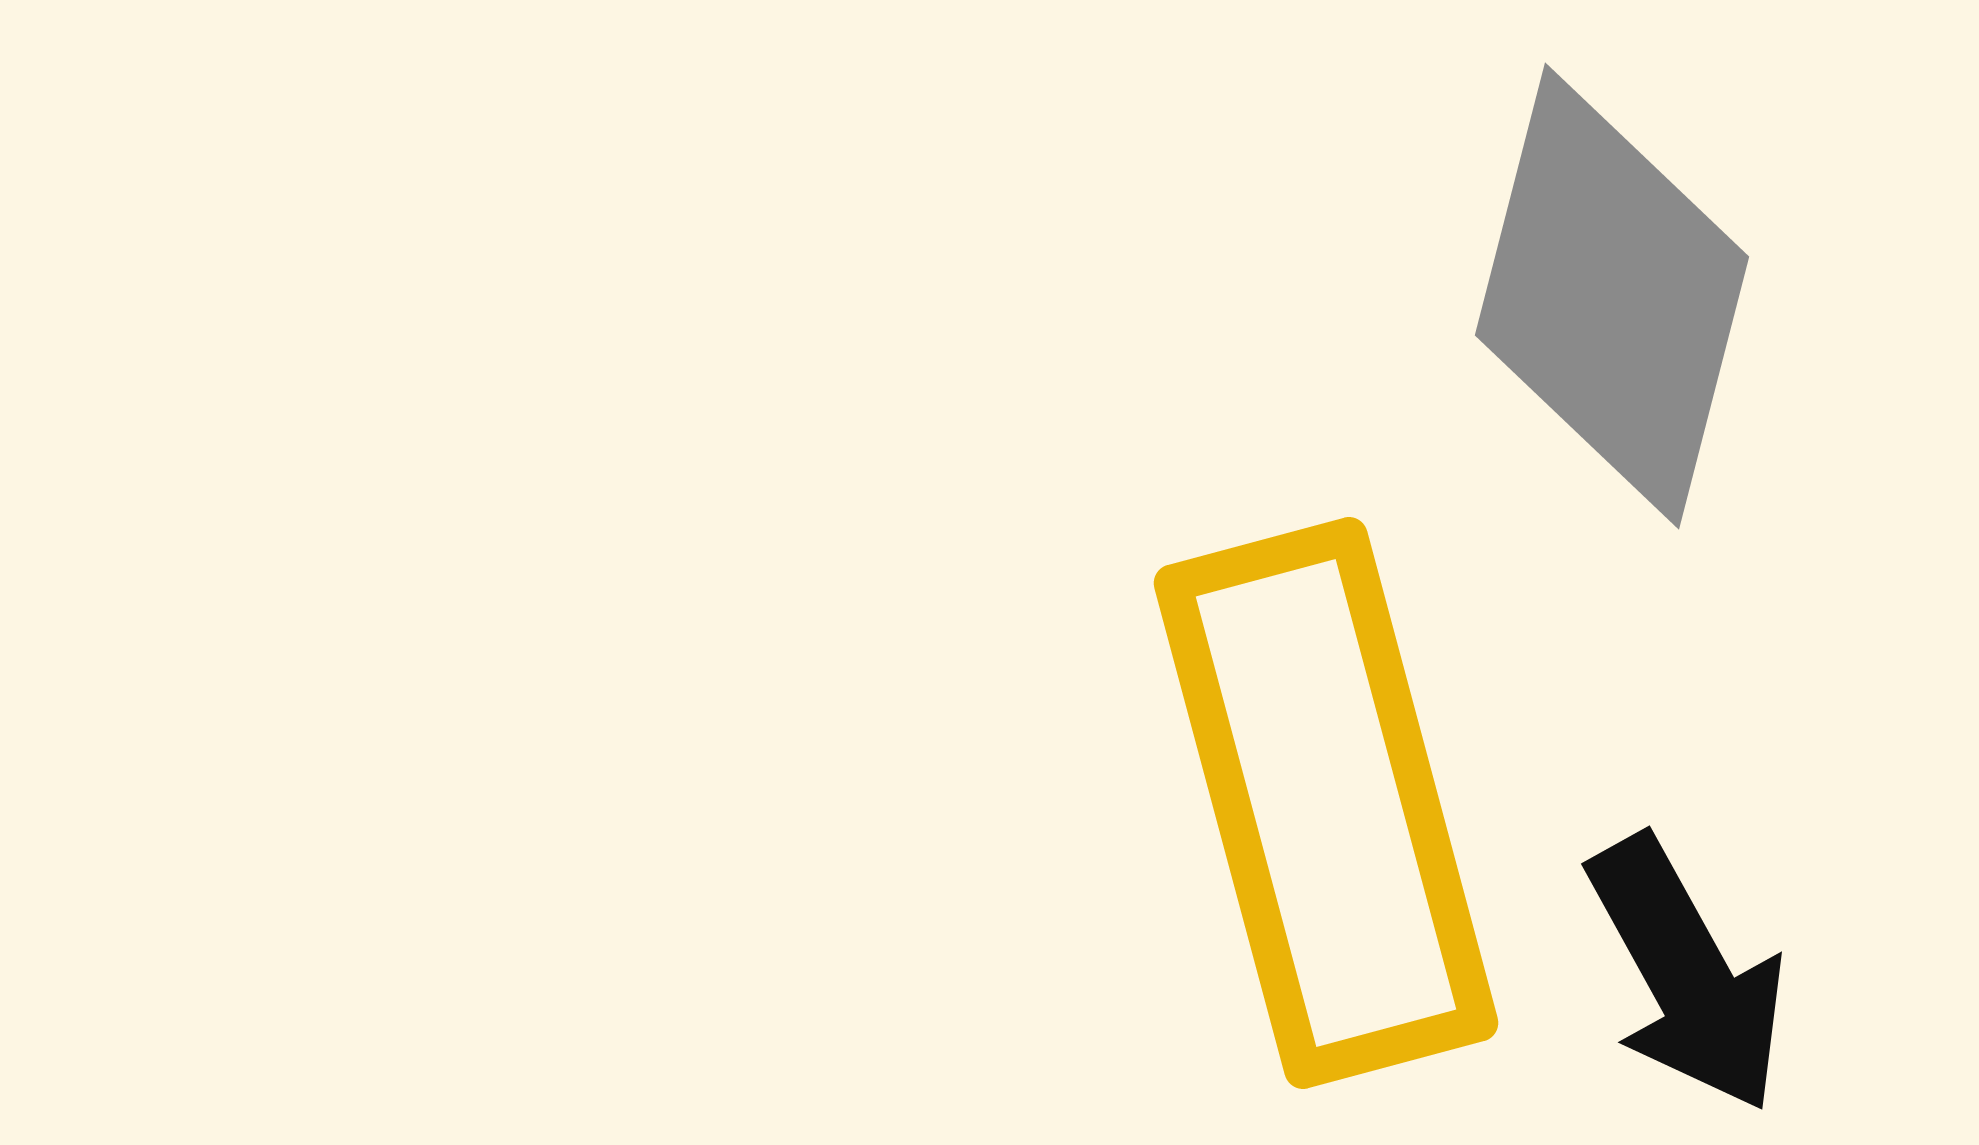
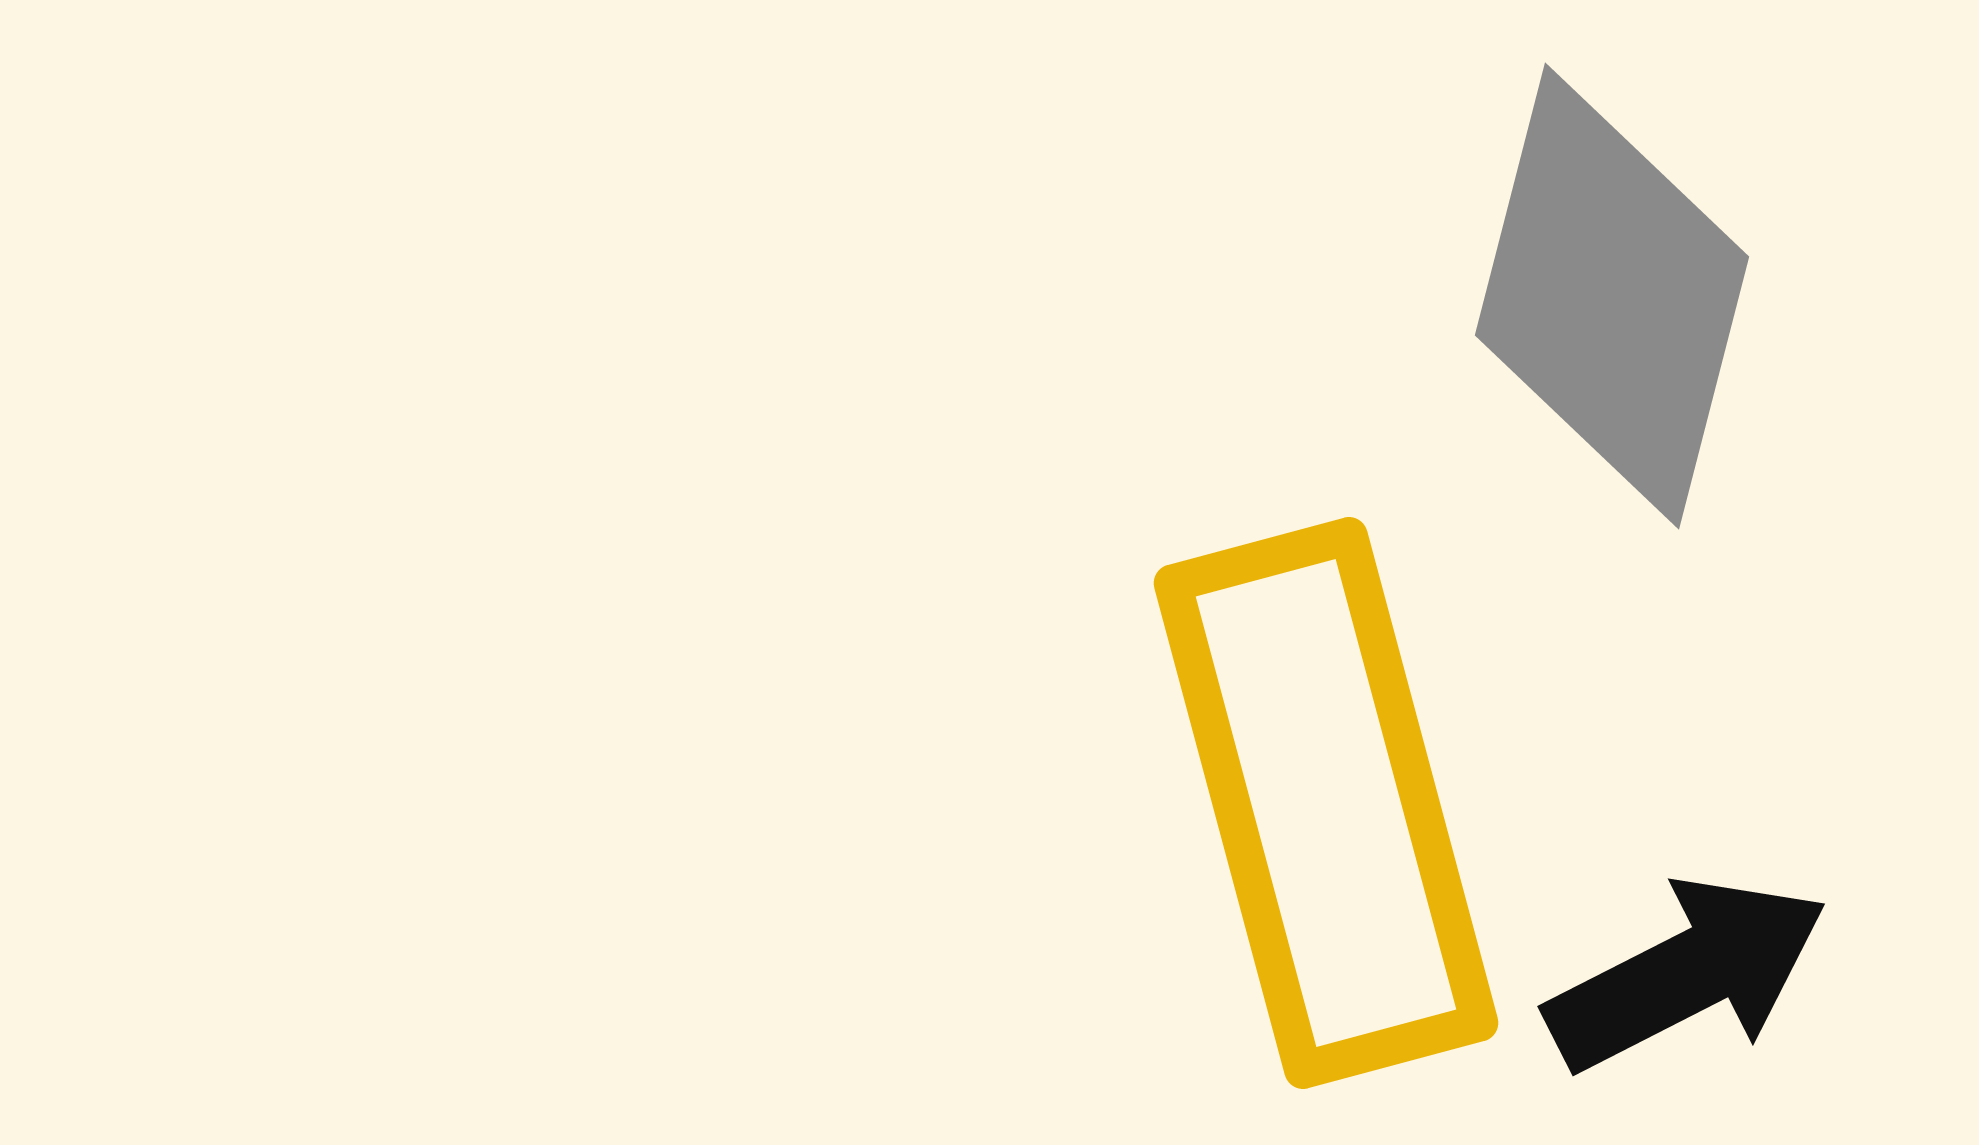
black arrow: rotated 88 degrees counterclockwise
